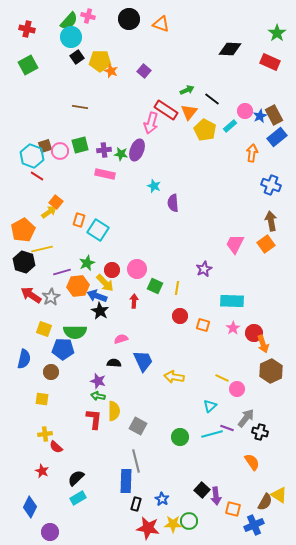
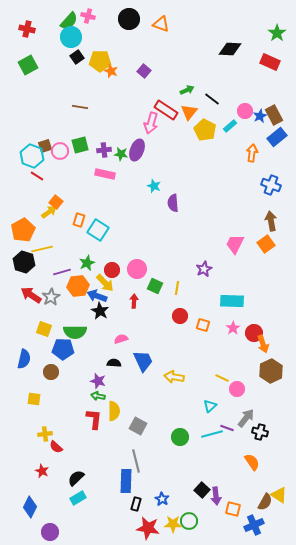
yellow square at (42, 399): moved 8 px left
